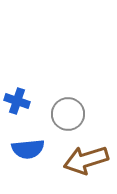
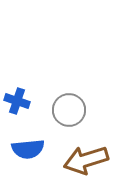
gray circle: moved 1 px right, 4 px up
